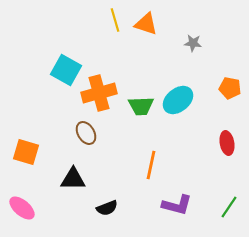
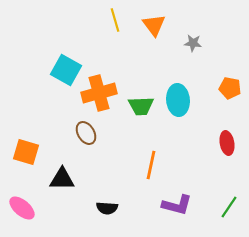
orange triangle: moved 8 px right, 1 px down; rotated 35 degrees clockwise
cyan ellipse: rotated 56 degrees counterclockwise
black triangle: moved 11 px left
black semicircle: rotated 25 degrees clockwise
